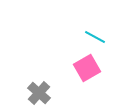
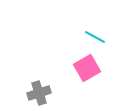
gray cross: rotated 30 degrees clockwise
